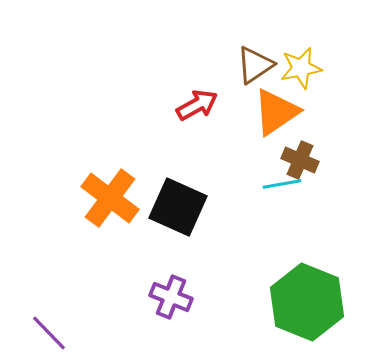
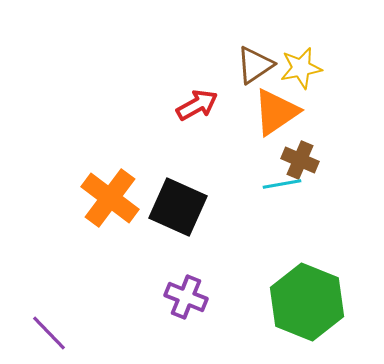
purple cross: moved 15 px right
